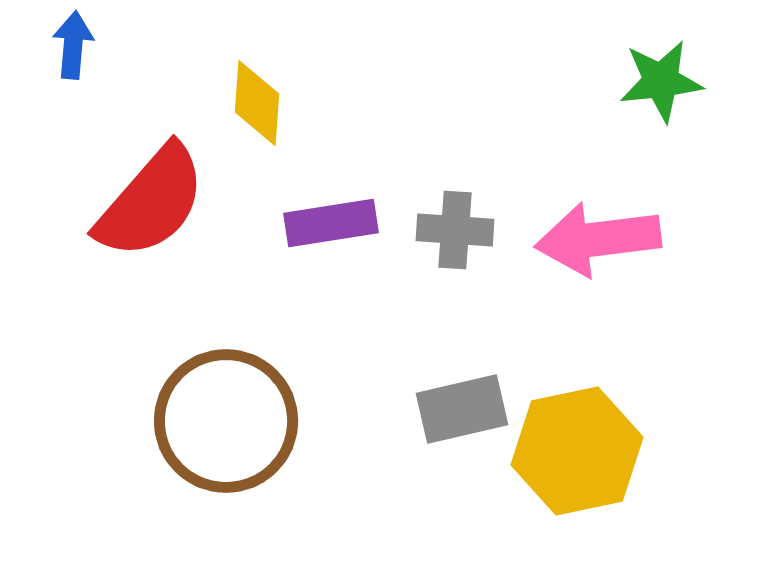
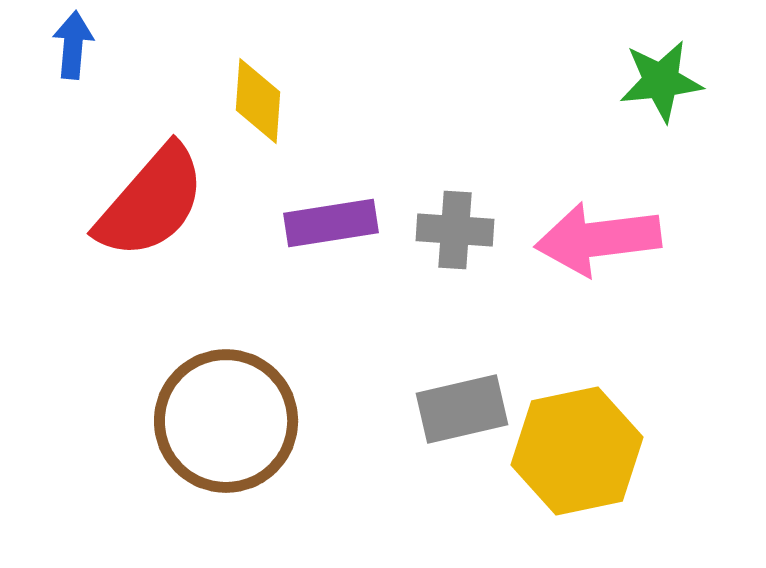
yellow diamond: moved 1 px right, 2 px up
